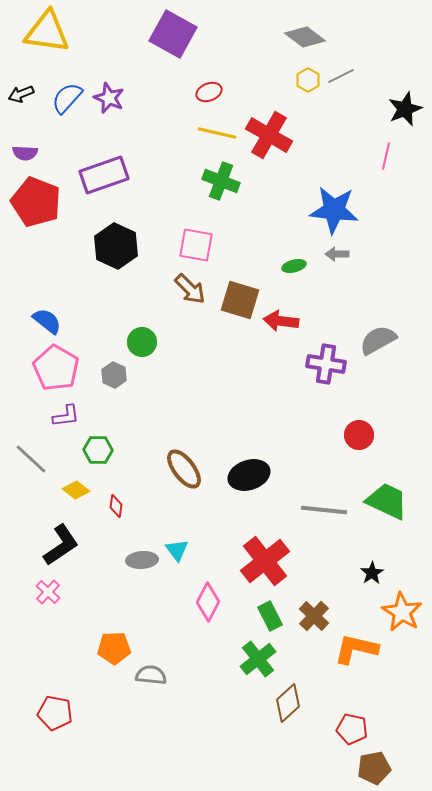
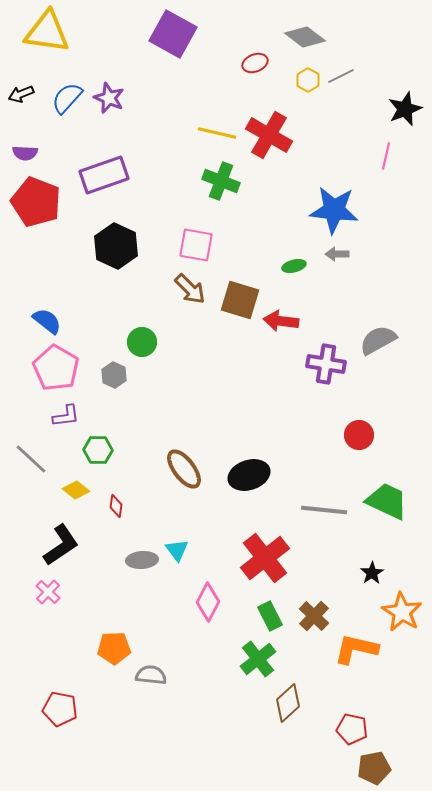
red ellipse at (209, 92): moved 46 px right, 29 px up
red cross at (265, 561): moved 3 px up
red pentagon at (55, 713): moved 5 px right, 4 px up
